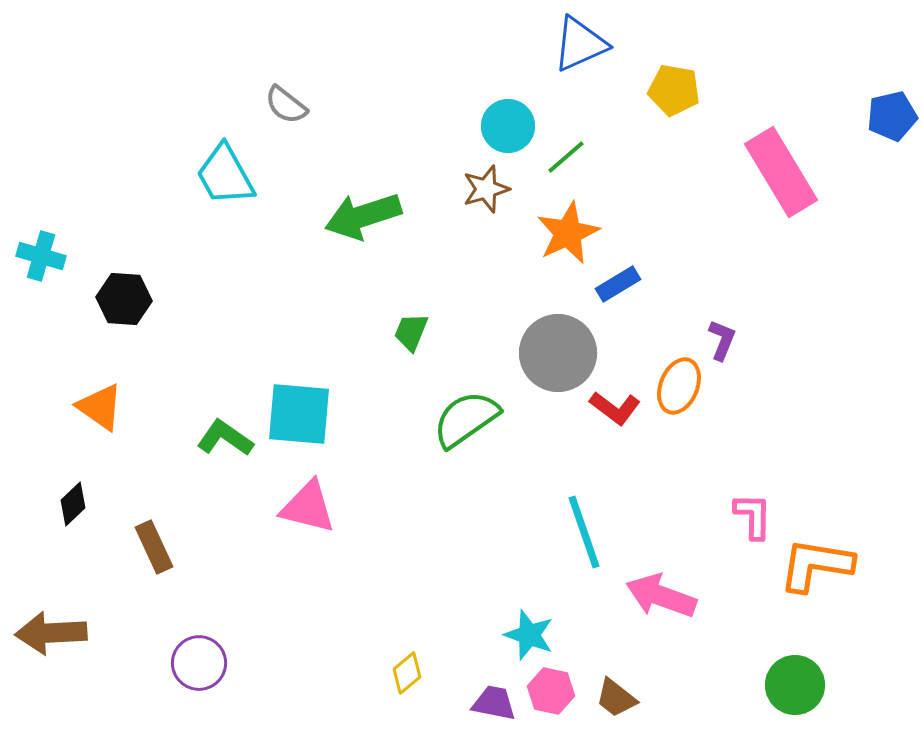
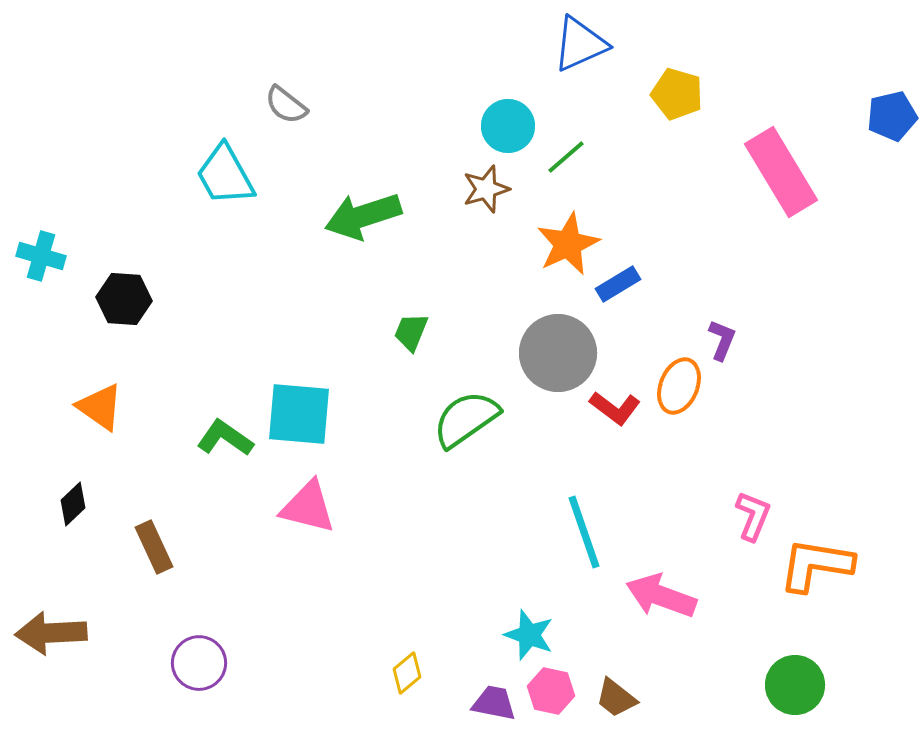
yellow pentagon: moved 3 px right, 4 px down; rotated 6 degrees clockwise
orange star: moved 11 px down
pink L-shape: rotated 21 degrees clockwise
